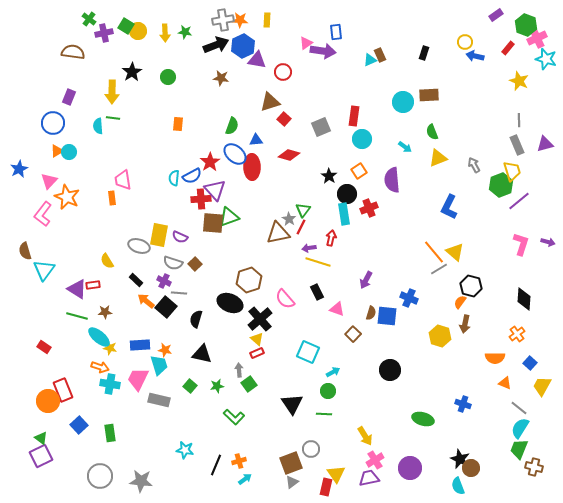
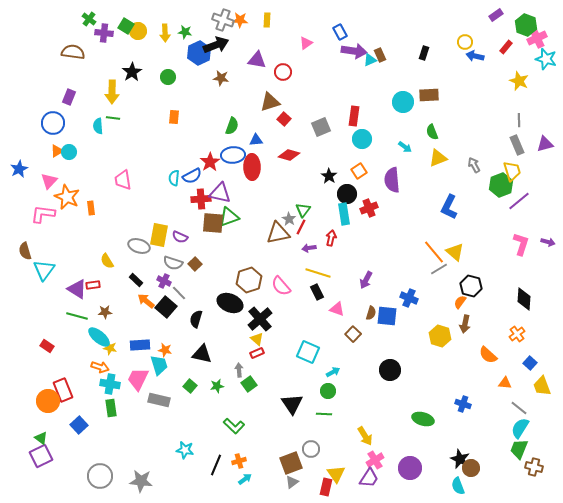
gray cross at (223, 20): rotated 30 degrees clockwise
blue rectangle at (336, 32): moved 4 px right; rotated 21 degrees counterclockwise
purple cross at (104, 33): rotated 18 degrees clockwise
blue hexagon at (243, 46): moved 44 px left, 7 px down
red rectangle at (508, 48): moved 2 px left, 1 px up
purple arrow at (323, 51): moved 31 px right
orange rectangle at (178, 124): moved 4 px left, 7 px up
blue ellipse at (235, 154): moved 2 px left, 1 px down; rotated 45 degrees counterclockwise
purple triangle at (215, 190): moved 5 px right, 3 px down; rotated 35 degrees counterclockwise
orange rectangle at (112, 198): moved 21 px left, 10 px down
pink L-shape at (43, 214): rotated 60 degrees clockwise
yellow line at (318, 262): moved 11 px down
gray line at (179, 293): rotated 42 degrees clockwise
pink semicircle at (285, 299): moved 4 px left, 13 px up
red rectangle at (44, 347): moved 3 px right, 1 px up
orange semicircle at (495, 358): moved 7 px left, 3 px up; rotated 42 degrees clockwise
orange triangle at (505, 383): rotated 16 degrees counterclockwise
yellow trapezoid at (542, 386): rotated 50 degrees counterclockwise
green L-shape at (234, 417): moved 9 px down
green rectangle at (110, 433): moved 1 px right, 25 px up
purple trapezoid at (369, 478): rotated 135 degrees clockwise
